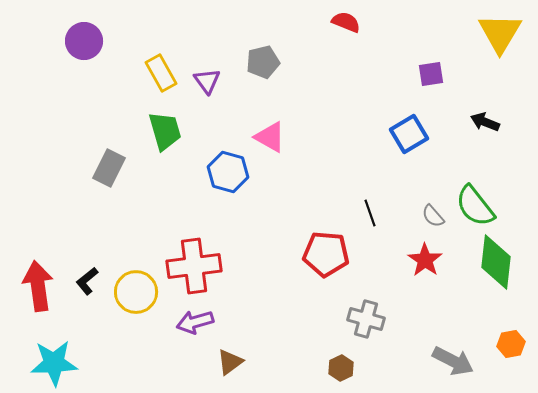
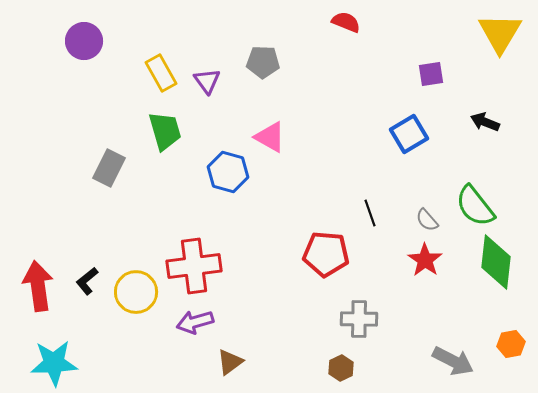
gray pentagon: rotated 16 degrees clockwise
gray semicircle: moved 6 px left, 4 px down
gray cross: moved 7 px left; rotated 15 degrees counterclockwise
